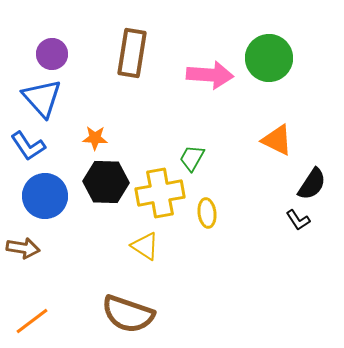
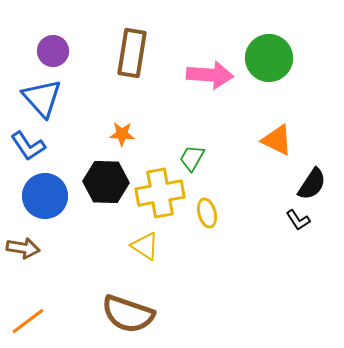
purple circle: moved 1 px right, 3 px up
orange star: moved 27 px right, 4 px up
yellow ellipse: rotated 8 degrees counterclockwise
orange line: moved 4 px left
